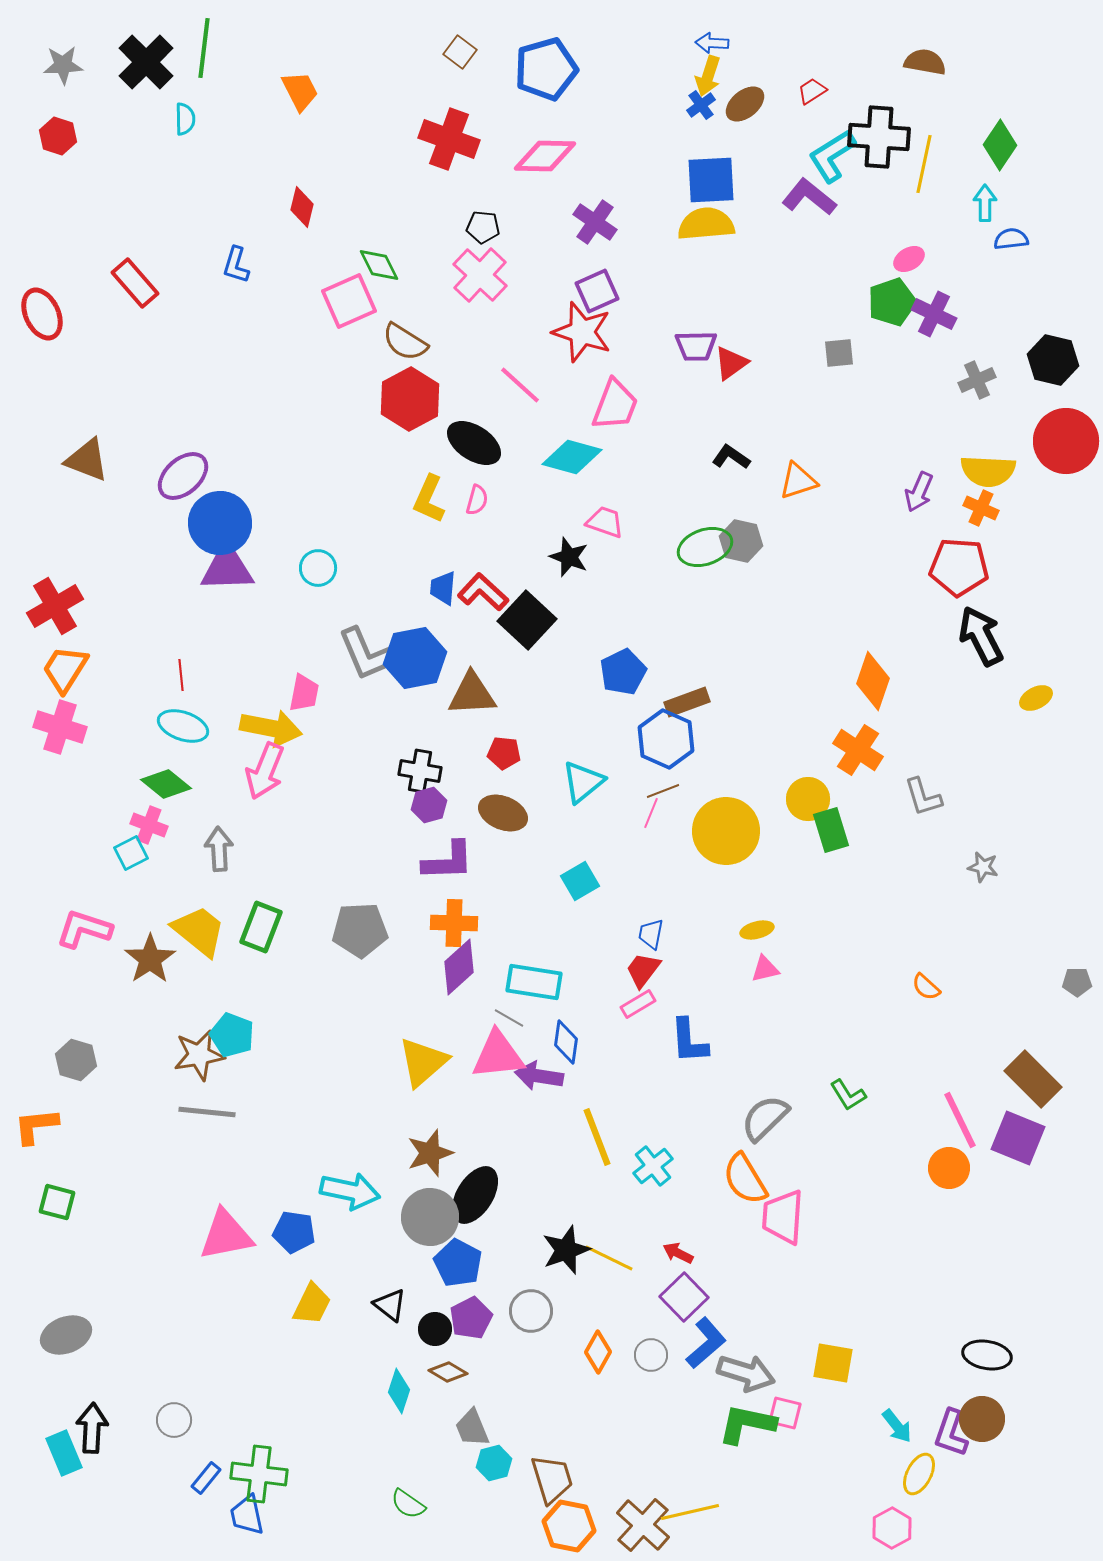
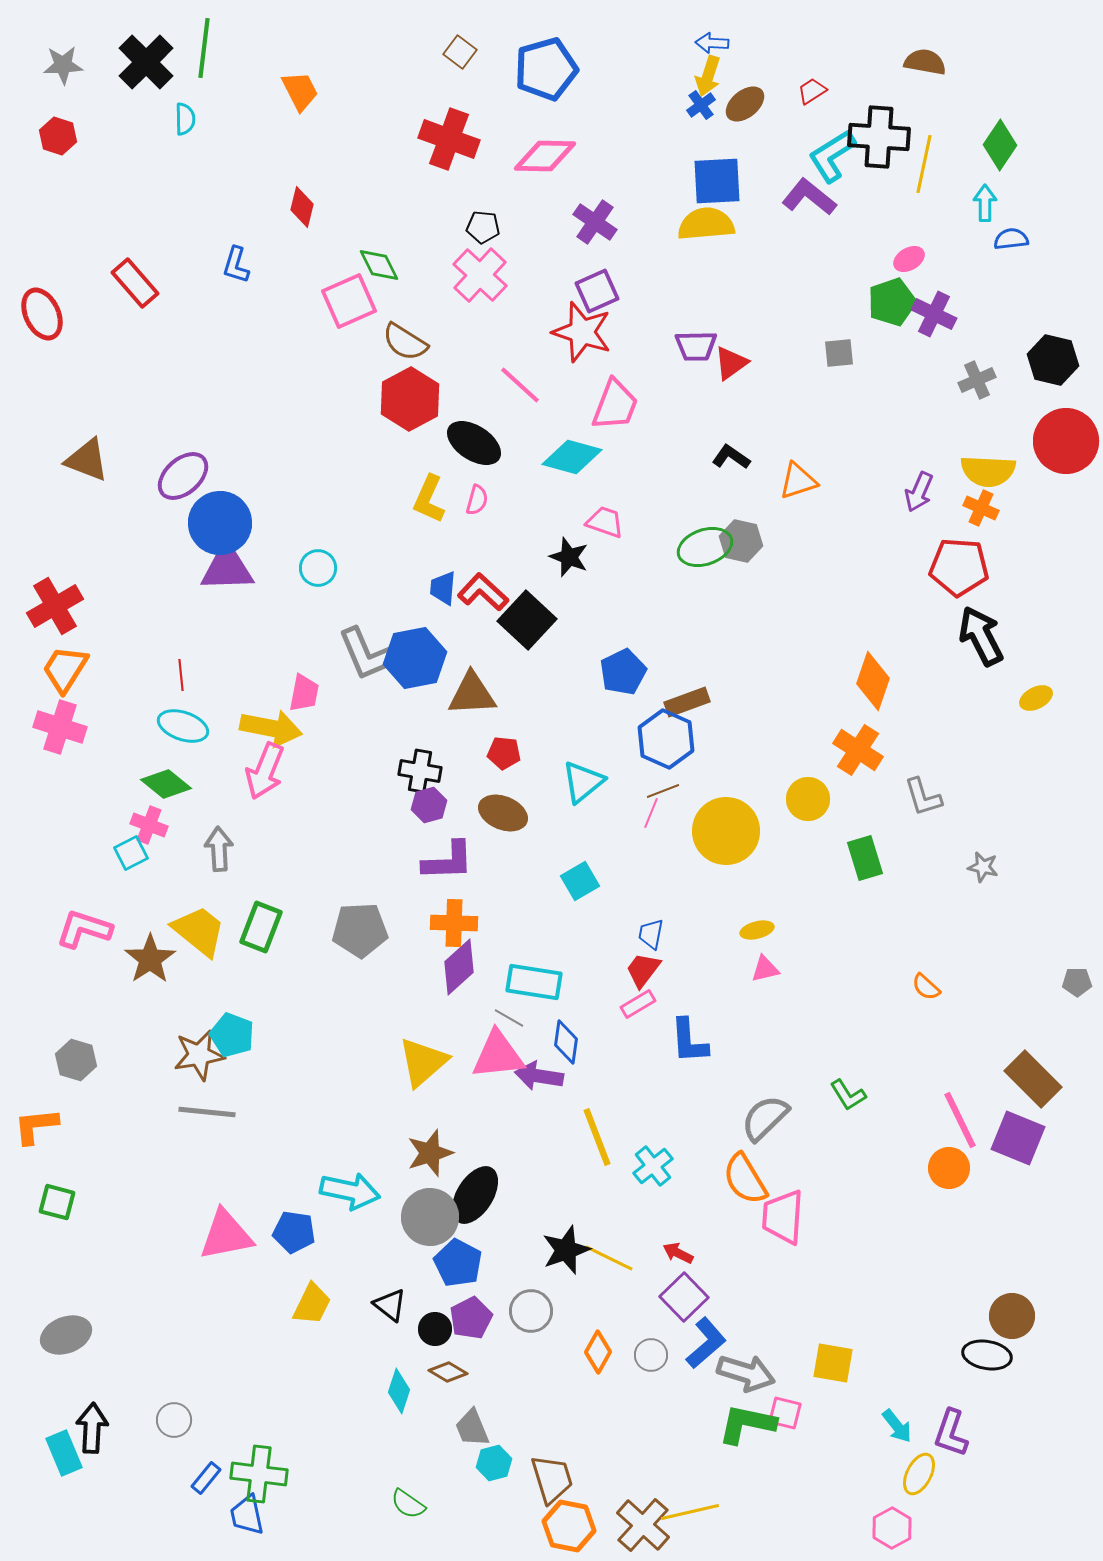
blue square at (711, 180): moved 6 px right, 1 px down
green rectangle at (831, 830): moved 34 px right, 28 px down
brown circle at (982, 1419): moved 30 px right, 103 px up
